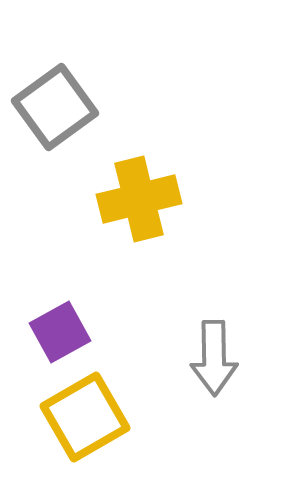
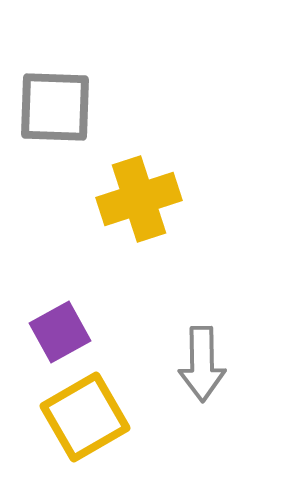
gray square: rotated 38 degrees clockwise
yellow cross: rotated 4 degrees counterclockwise
gray arrow: moved 12 px left, 6 px down
